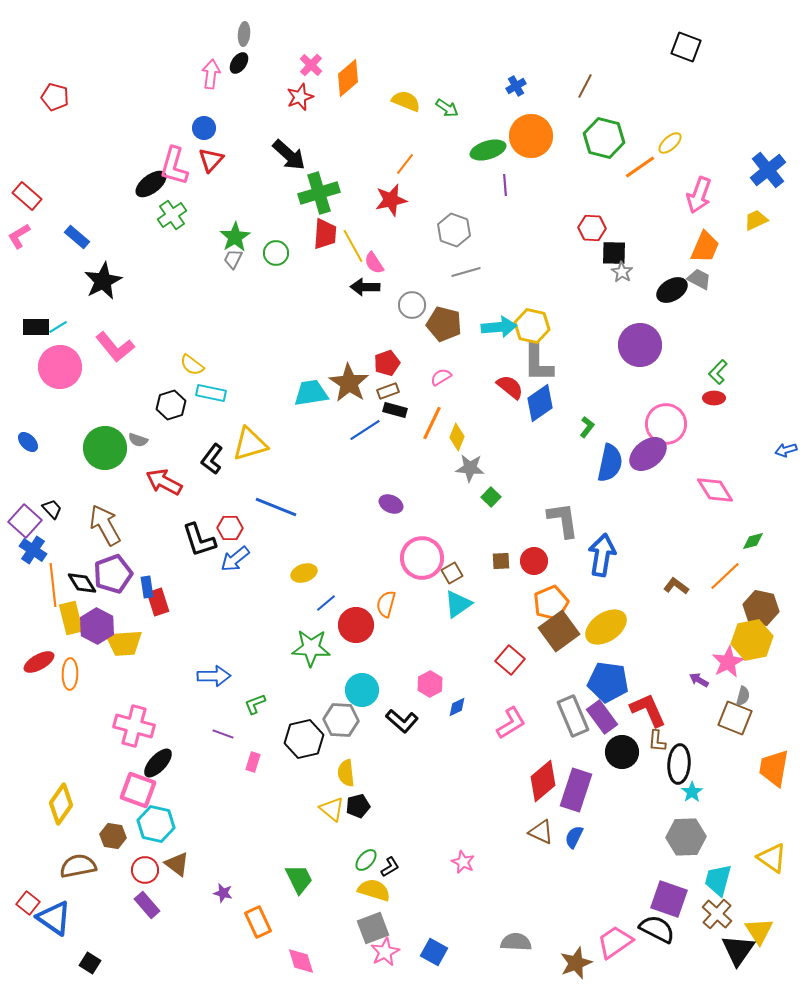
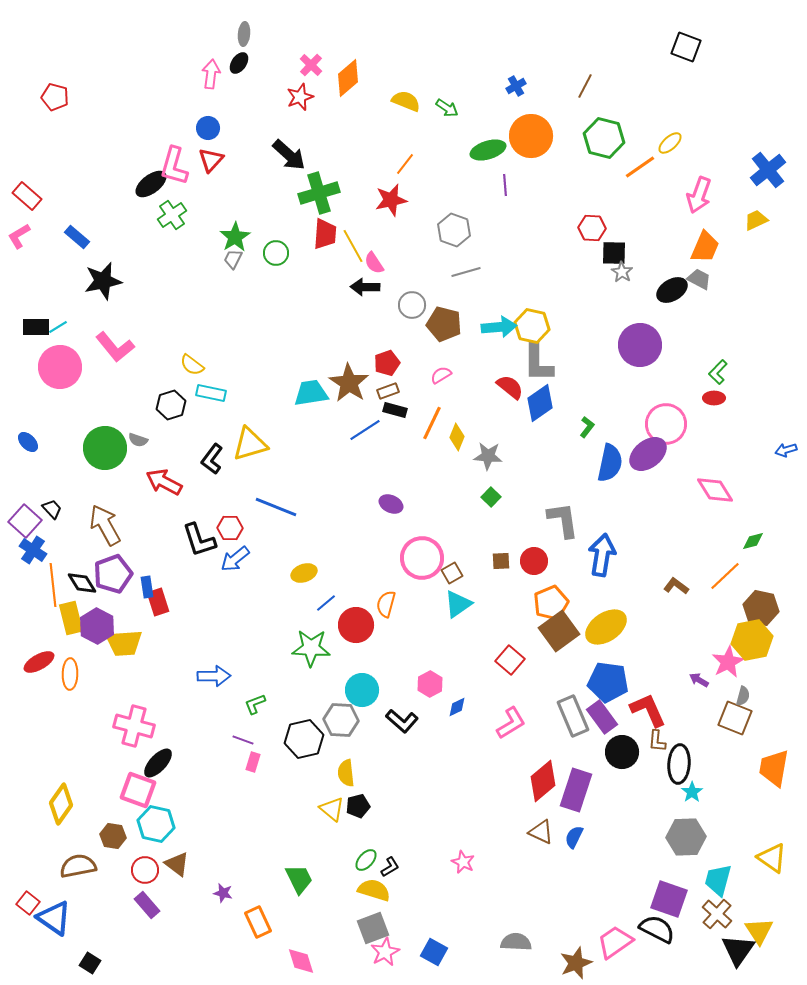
blue circle at (204, 128): moved 4 px right
black star at (103, 281): rotated 15 degrees clockwise
pink semicircle at (441, 377): moved 2 px up
gray star at (470, 468): moved 18 px right, 12 px up
purple line at (223, 734): moved 20 px right, 6 px down
